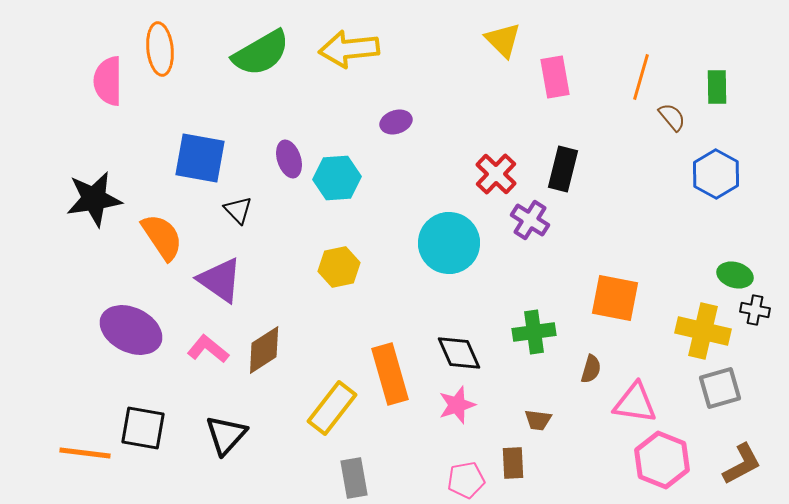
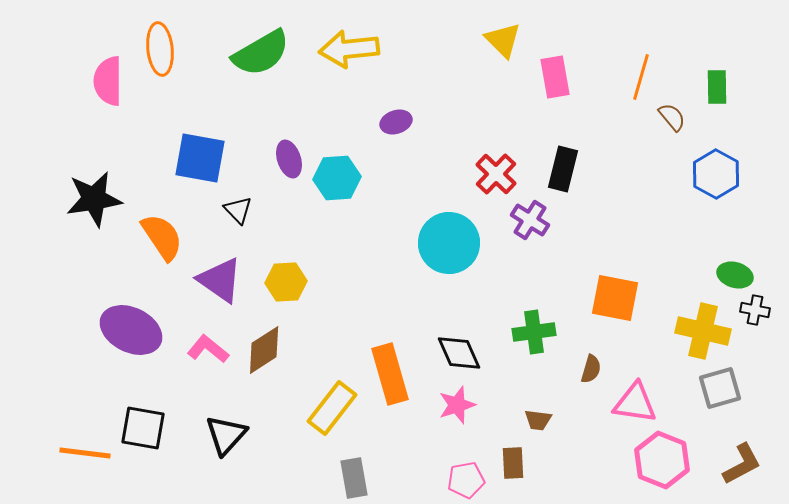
yellow hexagon at (339, 267): moved 53 px left, 15 px down; rotated 9 degrees clockwise
